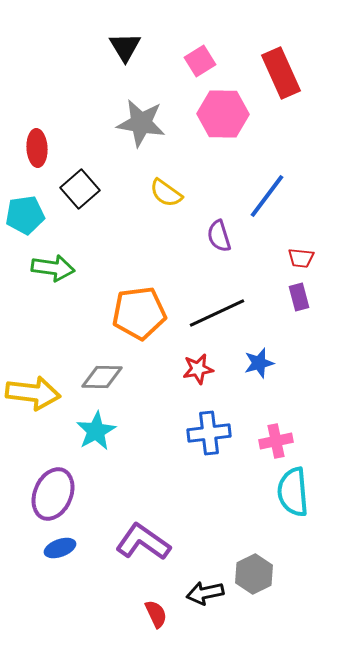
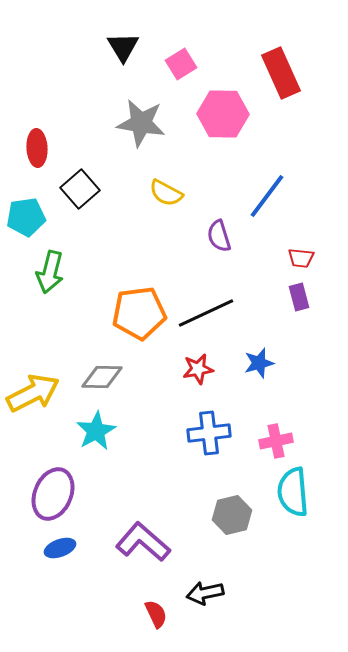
black triangle: moved 2 px left
pink square: moved 19 px left, 3 px down
yellow semicircle: rotated 8 degrees counterclockwise
cyan pentagon: moved 1 px right, 2 px down
green arrow: moved 3 px left, 4 px down; rotated 96 degrees clockwise
black line: moved 11 px left
yellow arrow: rotated 34 degrees counterclockwise
purple L-shape: rotated 6 degrees clockwise
gray hexagon: moved 22 px left, 59 px up; rotated 12 degrees clockwise
